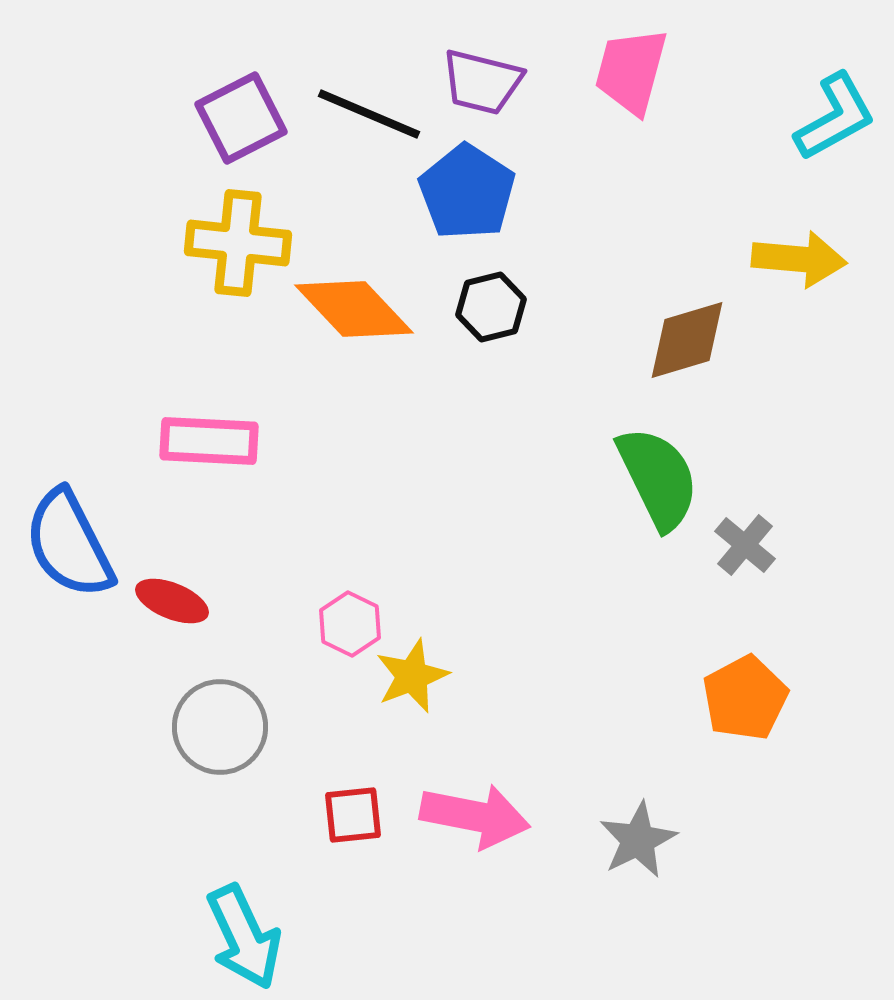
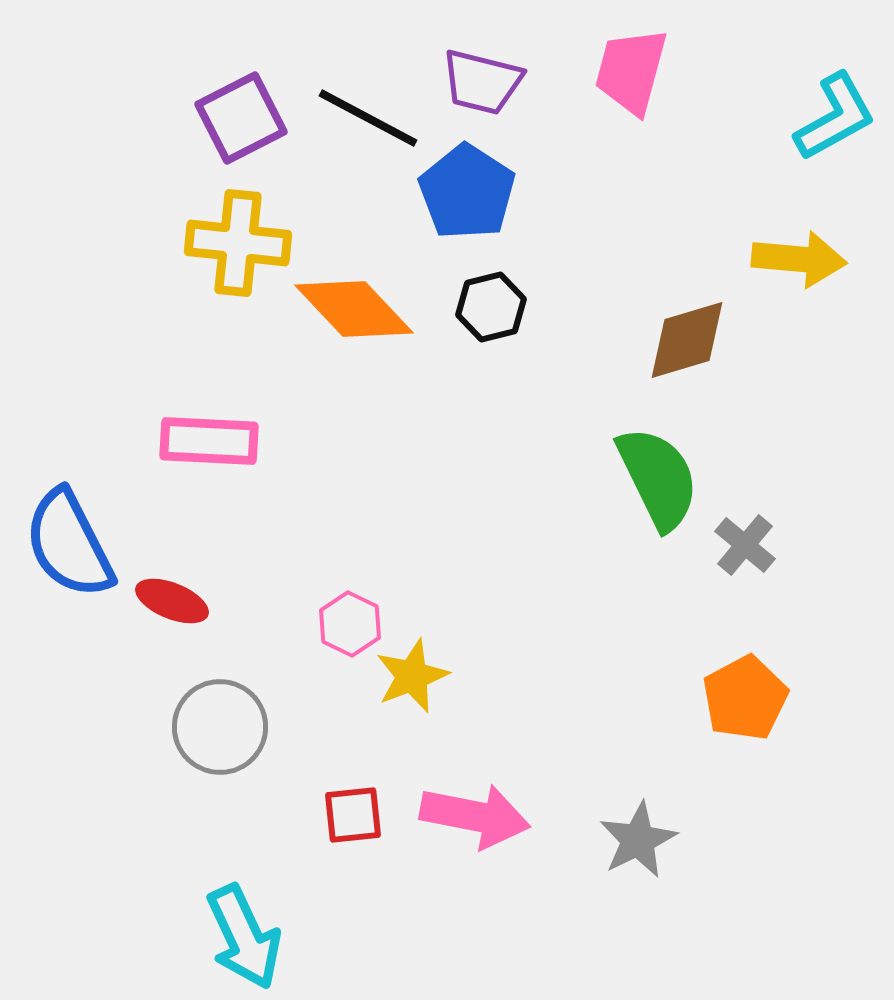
black line: moved 1 px left, 4 px down; rotated 5 degrees clockwise
